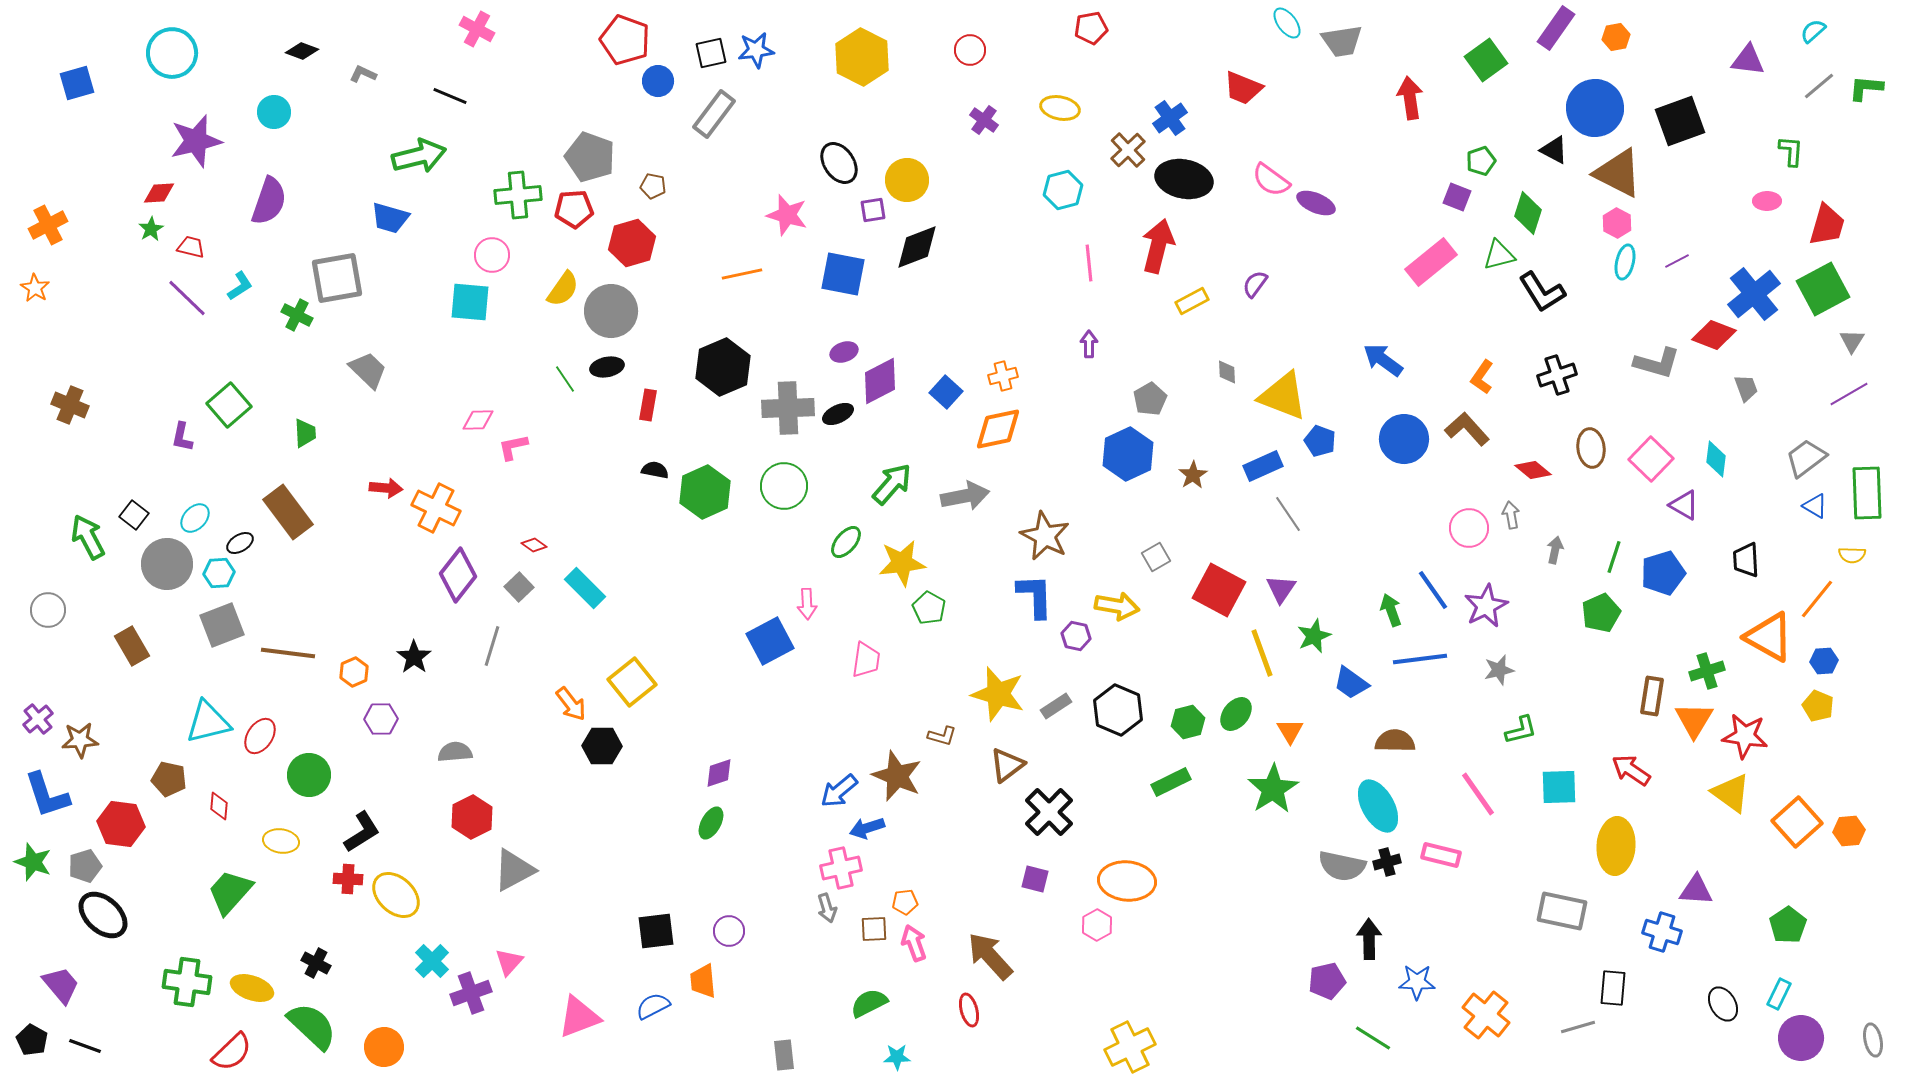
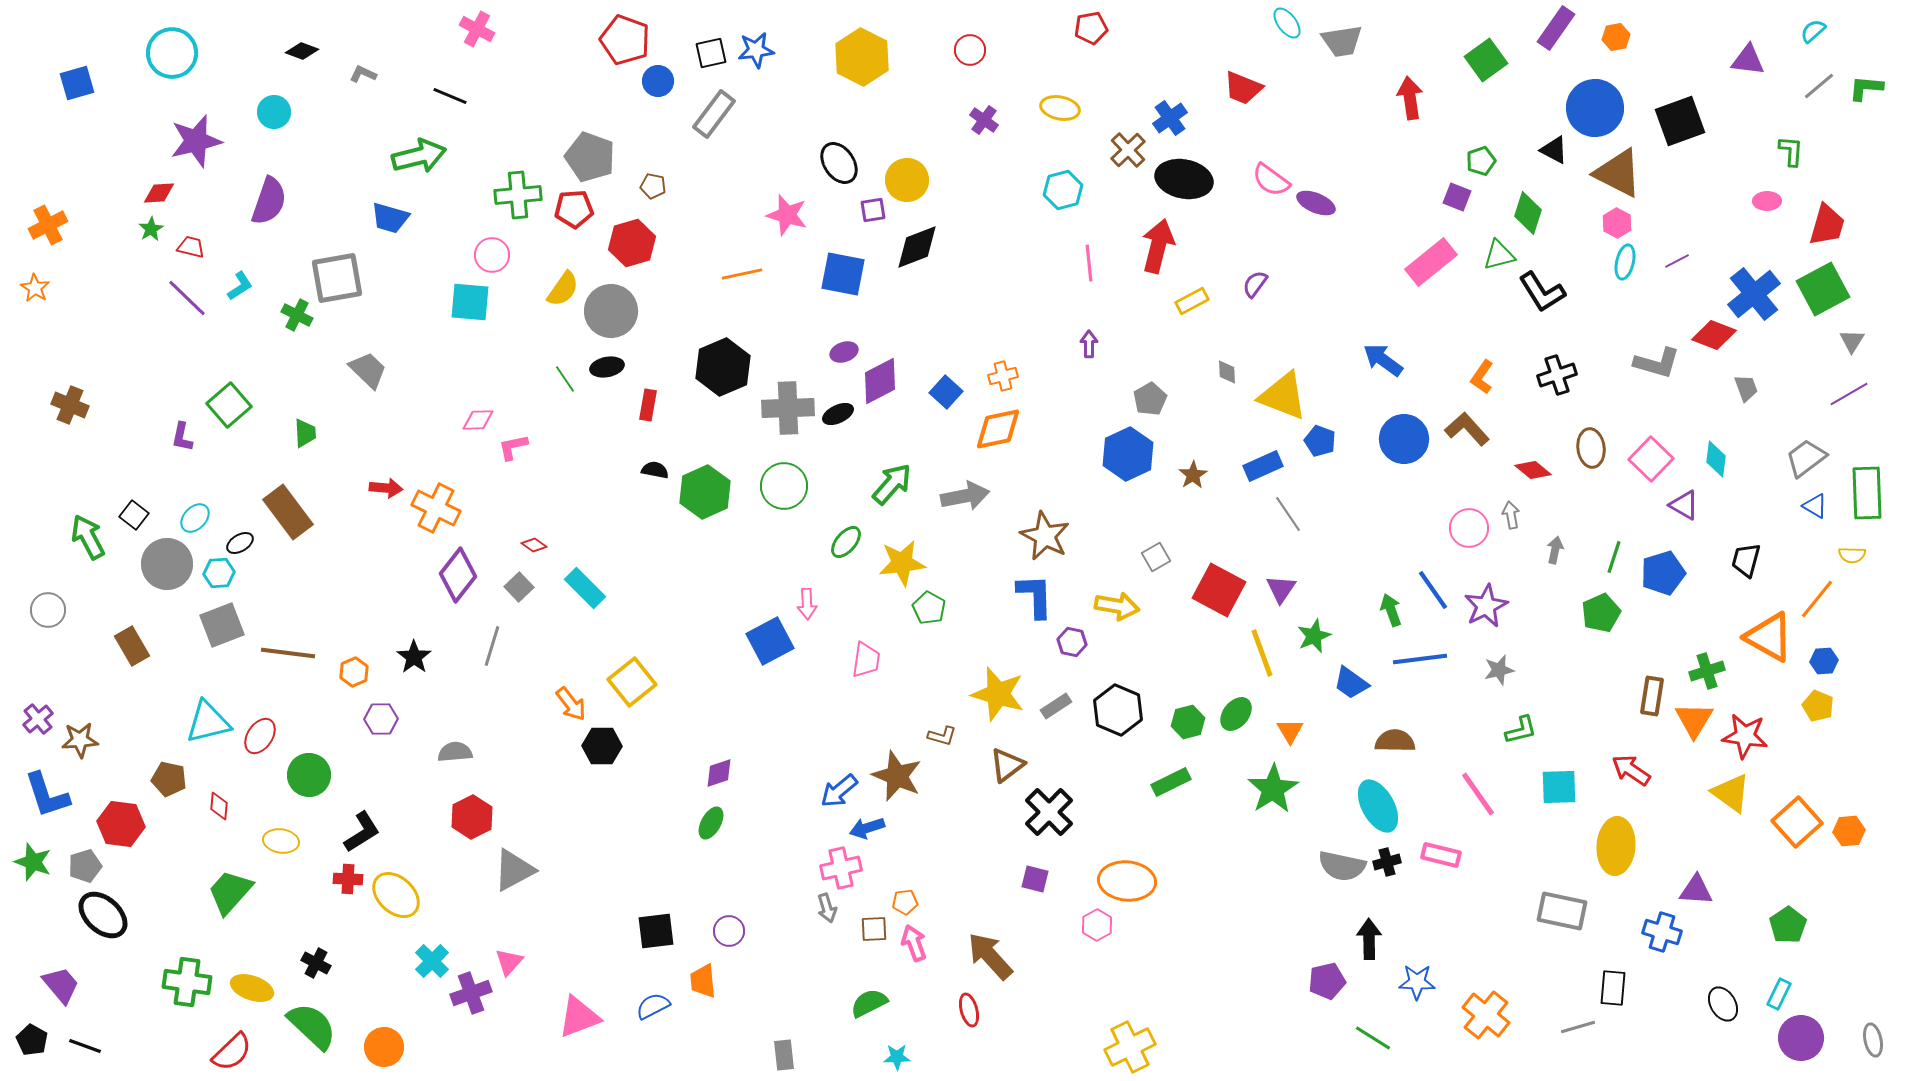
black trapezoid at (1746, 560): rotated 18 degrees clockwise
purple hexagon at (1076, 636): moved 4 px left, 6 px down
